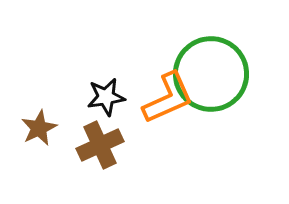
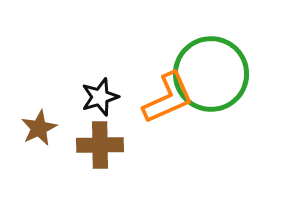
black star: moved 6 px left; rotated 9 degrees counterclockwise
brown cross: rotated 24 degrees clockwise
